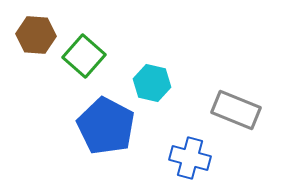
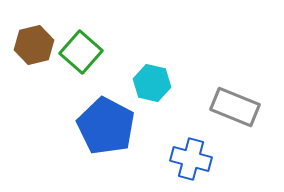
brown hexagon: moved 2 px left, 10 px down; rotated 18 degrees counterclockwise
green square: moved 3 px left, 4 px up
gray rectangle: moved 1 px left, 3 px up
blue cross: moved 1 px right, 1 px down
